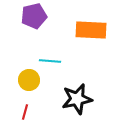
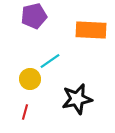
cyan line: rotated 40 degrees counterclockwise
yellow circle: moved 1 px right, 1 px up
